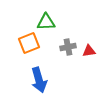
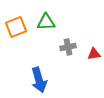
orange square: moved 13 px left, 16 px up
red triangle: moved 5 px right, 3 px down
